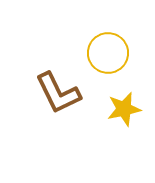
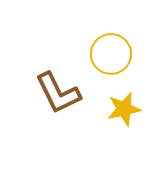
yellow circle: moved 3 px right, 1 px down
